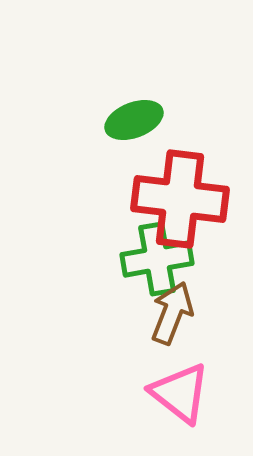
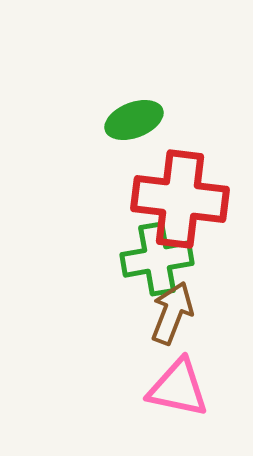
pink triangle: moved 2 px left, 5 px up; rotated 26 degrees counterclockwise
